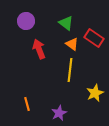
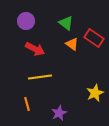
red arrow: moved 4 px left; rotated 138 degrees clockwise
yellow line: moved 30 px left, 7 px down; rotated 75 degrees clockwise
